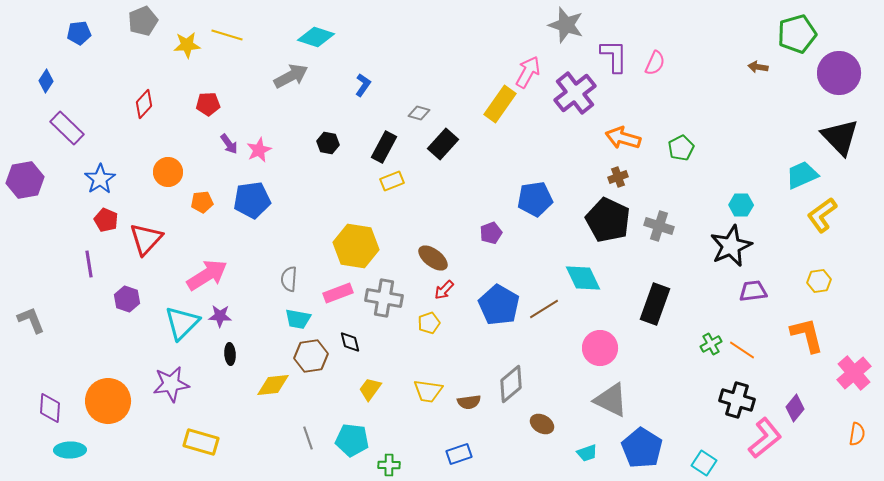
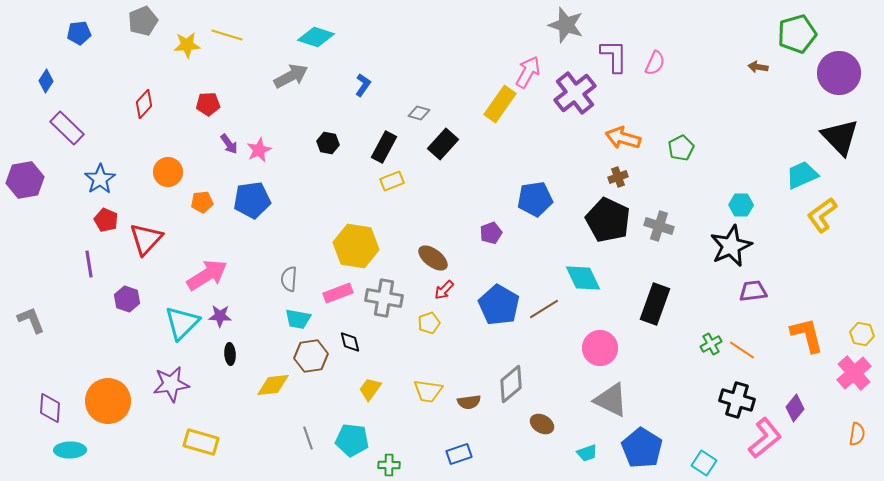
yellow hexagon at (819, 281): moved 43 px right, 53 px down; rotated 20 degrees clockwise
